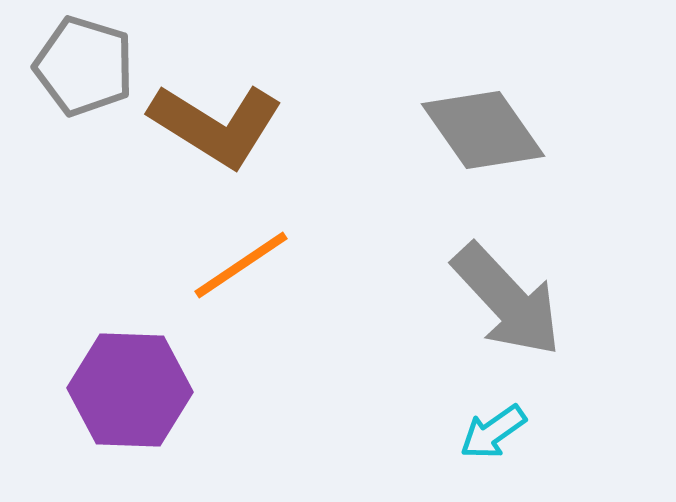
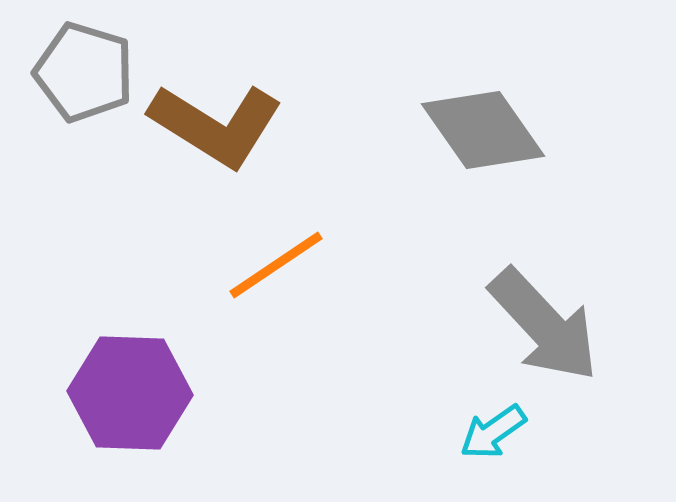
gray pentagon: moved 6 px down
orange line: moved 35 px right
gray arrow: moved 37 px right, 25 px down
purple hexagon: moved 3 px down
